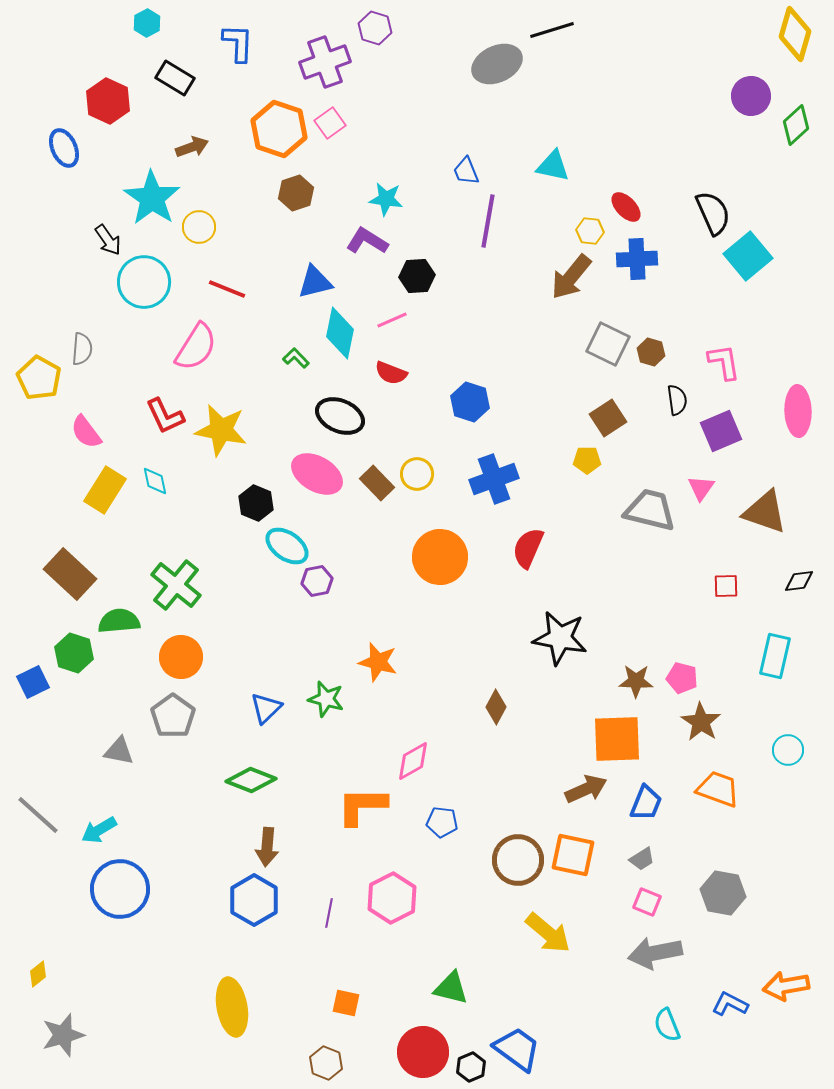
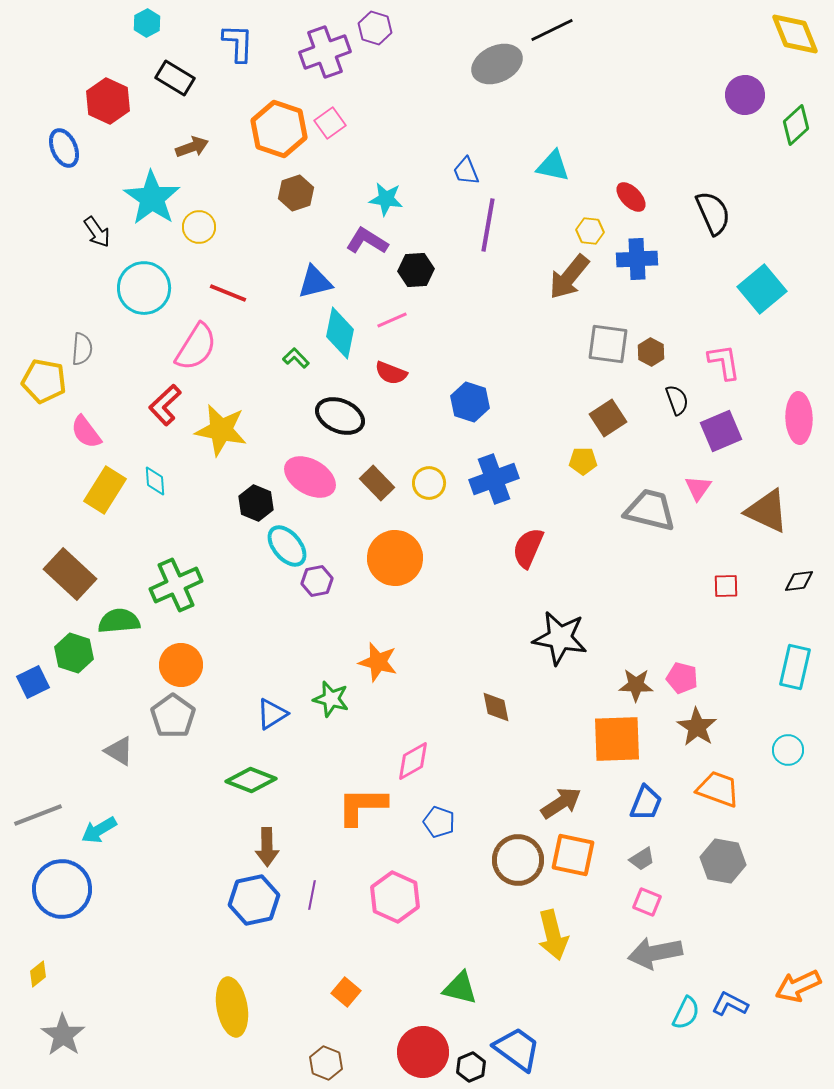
black line at (552, 30): rotated 9 degrees counterclockwise
yellow diamond at (795, 34): rotated 38 degrees counterclockwise
purple cross at (325, 62): moved 10 px up
purple circle at (751, 96): moved 6 px left, 1 px up
red ellipse at (626, 207): moved 5 px right, 10 px up
purple line at (488, 221): moved 4 px down
black arrow at (108, 240): moved 11 px left, 8 px up
cyan square at (748, 256): moved 14 px right, 33 px down
black hexagon at (417, 276): moved 1 px left, 6 px up
brown arrow at (571, 277): moved 2 px left
cyan circle at (144, 282): moved 6 px down
red line at (227, 289): moved 1 px right, 4 px down
gray square at (608, 344): rotated 18 degrees counterclockwise
brown hexagon at (651, 352): rotated 12 degrees clockwise
yellow pentagon at (39, 378): moved 5 px right, 3 px down; rotated 18 degrees counterclockwise
black semicircle at (677, 400): rotated 12 degrees counterclockwise
pink ellipse at (798, 411): moved 1 px right, 7 px down
red L-shape at (165, 416): moved 11 px up; rotated 72 degrees clockwise
yellow pentagon at (587, 460): moved 4 px left, 1 px down
pink ellipse at (317, 474): moved 7 px left, 3 px down
yellow circle at (417, 474): moved 12 px right, 9 px down
cyan diamond at (155, 481): rotated 8 degrees clockwise
pink triangle at (701, 488): moved 3 px left
brown triangle at (765, 512): moved 2 px right, 1 px up; rotated 6 degrees clockwise
cyan ellipse at (287, 546): rotated 15 degrees clockwise
orange circle at (440, 557): moved 45 px left, 1 px down
green cross at (176, 585): rotated 27 degrees clockwise
cyan rectangle at (775, 656): moved 20 px right, 11 px down
orange circle at (181, 657): moved 8 px down
brown star at (636, 681): moved 4 px down
green star at (326, 699): moved 5 px right
brown diamond at (496, 707): rotated 40 degrees counterclockwise
blue triangle at (266, 708): moved 6 px right, 6 px down; rotated 12 degrees clockwise
brown star at (701, 722): moved 4 px left, 5 px down
gray triangle at (119, 751): rotated 20 degrees clockwise
brown arrow at (586, 789): moved 25 px left, 14 px down; rotated 9 degrees counterclockwise
gray line at (38, 815): rotated 63 degrees counterclockwise
blue pentagon at (442, 822): moved 3 px left; rotated 12 degrees clockwise
brown arrow at (267, 847): rotated 6 degrees counterclockwise
blue circle at (120, 889): moved 58 px left
gray hexagon at (723, 893): moved 32 px up
pink hexagon at (392, 898): moved 3 px right, 1 px up; rotated 9 degrees counterclockwise
blue hexagon at (254, 900): rotated 18 degrees clockwise
purple line at (329, 913): moved 17 px left, 18 px up
yellow arrow at (548, 933): moved 5 px right, 2 px down; rotated 36 degrees clockwise
orange arrow at (786, 986): moved 12 px right; rotated 15 degrees counterclockwise
green triangle at (451, 988): moved 9 px right
orange square at (346, 1003): moved 11 px up; rotated 28 degrees clockwise
cyan semicircle at (667, 1025): moved 19 px right, 12 px up; rotated 132 degrees counterclockwise
gray star at (63, 1035): rotated 21 degrees counterclockwise
